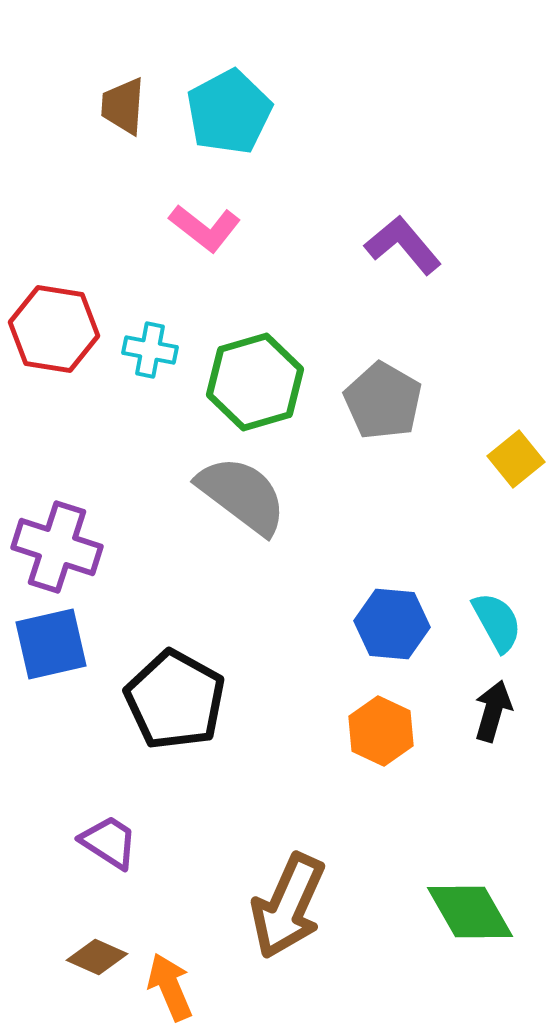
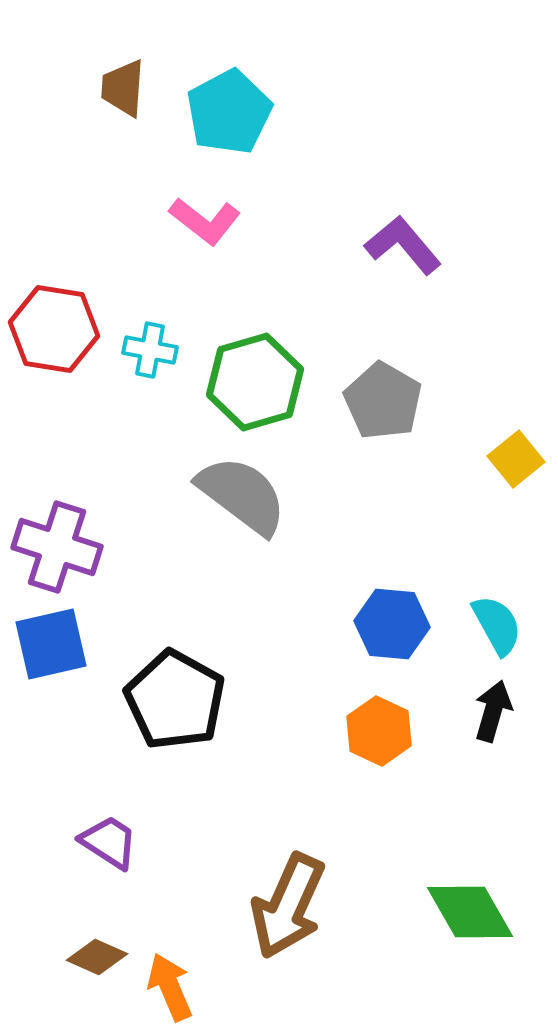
brown trapezoid: moved 18 px up
pink L-shape: moved 7 px up
cyan semicircle: moved 3 px down
orange hexagon: moved 2 px left
